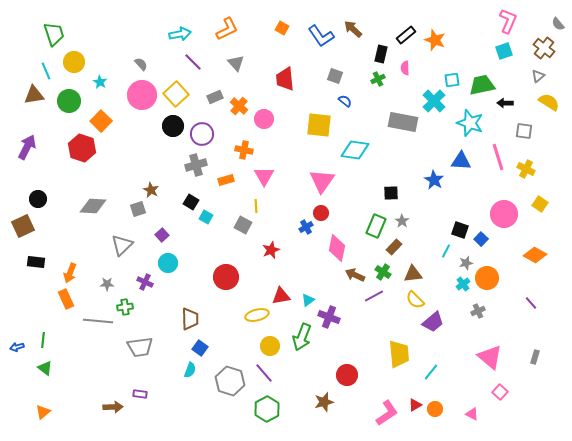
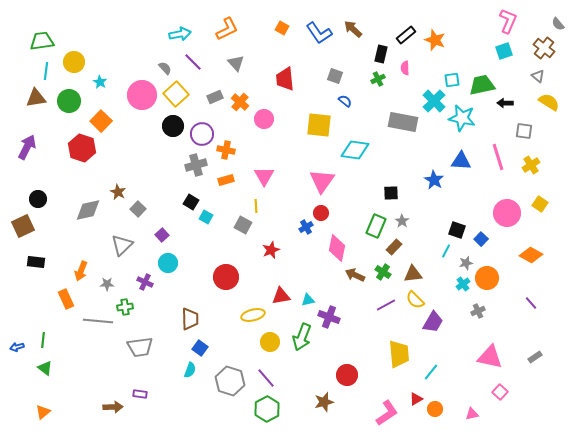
green trapezoid at (54, 34): moved 12 px left, 7 px down; rotated 80 degrees counterclockwise
blue L-shape at (321, 36): moved 2 px left, 3 px up
gray semicircle at (141, 64): moved 24 px right, 4 px down
cyan line at (46, 71): rotated 30 degrees clockwise
gray triangle at (538, 76): rotated 40 degrees counterclockwise
brown triangle at (34, 95): moved 2 px right, 3 px down
orange cross at (239, 106): moved 1 px right, 4 px up
cyan star at (470, 123): moved 8 px left, 5 px up; rotated 8 degrees counterclockwise
orange cross at (244, 150): moved 18 px left
yellow cross at (526, 169): moved 5 px right, 4 px up; rotated 30 degrees clockwise
brown star at (151, 190): moved 33 px left, 2 px down
gray diamond at (93, 206): moved 5 px left, 4 px down; rotated 16 degrees counterclockwise
gray square at (138, 209): rotated 28 degrees counterclockwise
pink circle at (504, 214): moved 3 px right, 1 px up
black square at (460, 230): moved 3 px left
orange diamond at (535, 255): moved 4 px left
orange arrow at (70, 273): moved 11 px right, 2 px up
purple line at (374, 296): moved 12 px right, 9 px down
cyan triangle at (308, 300): rotated 24 degrees clockwise
yellow ellipse at (257, 315): moved 4 px left
purple trapezoid at (433, 322): rotated 20 degrees counterclockwise
yellow circle at (270, 346): moved 4 px up
pink triangle at (490, 357): rotated 28 degrees counterclockwise
gray rectangle at (535, 357): rotated 40 degrees clockwise
purple line at (264, 373): moved 2 px right, 5 px down
red triangle at (415, 405): moved 1 px right, 6 px up
pink triangle at (472, 414): rotated 40 degrees counterclockwise
